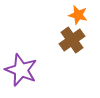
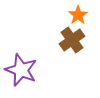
orange star: rotated 24 degrees clockwise
